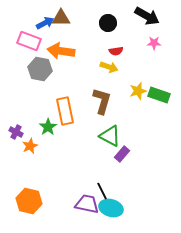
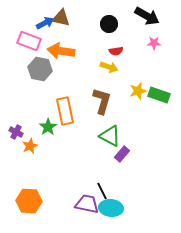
brown triangle: rotated 12 degrees clockwise
black circle: moved 1 px right, 1 px down
orange hexagon: rotated 10 degrees counterclockwise
cyan ellipse: rotated 10 degrees counterclockwise
